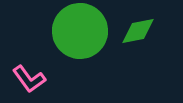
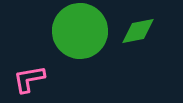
pink L-shape: rotated 116 degrees clockwise
